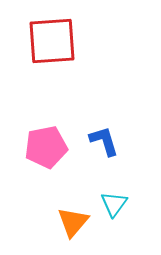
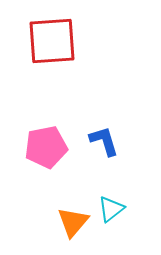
cyan triangle: moved 3 px left, 5 px down; rotated 16 degrees clockwise
